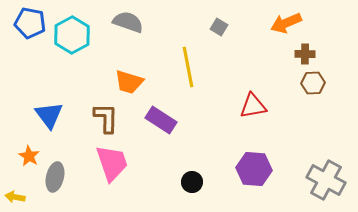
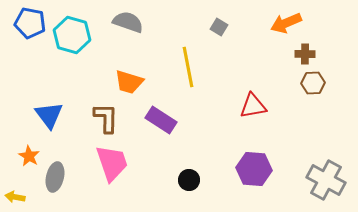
cyan hexagon: rotated 15 degrees counterclockwise
black circle: moved 3 px left, 2 px up
